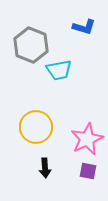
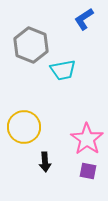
blue L-shape: moved 8 px up; rotated 130 degrees clockwise
cyan trapezoid: moved 4 px right
yellow circle: moved 12 px left
pink star: rotated 12 degrees counterclockwise
black arrow: moved 6 px up
